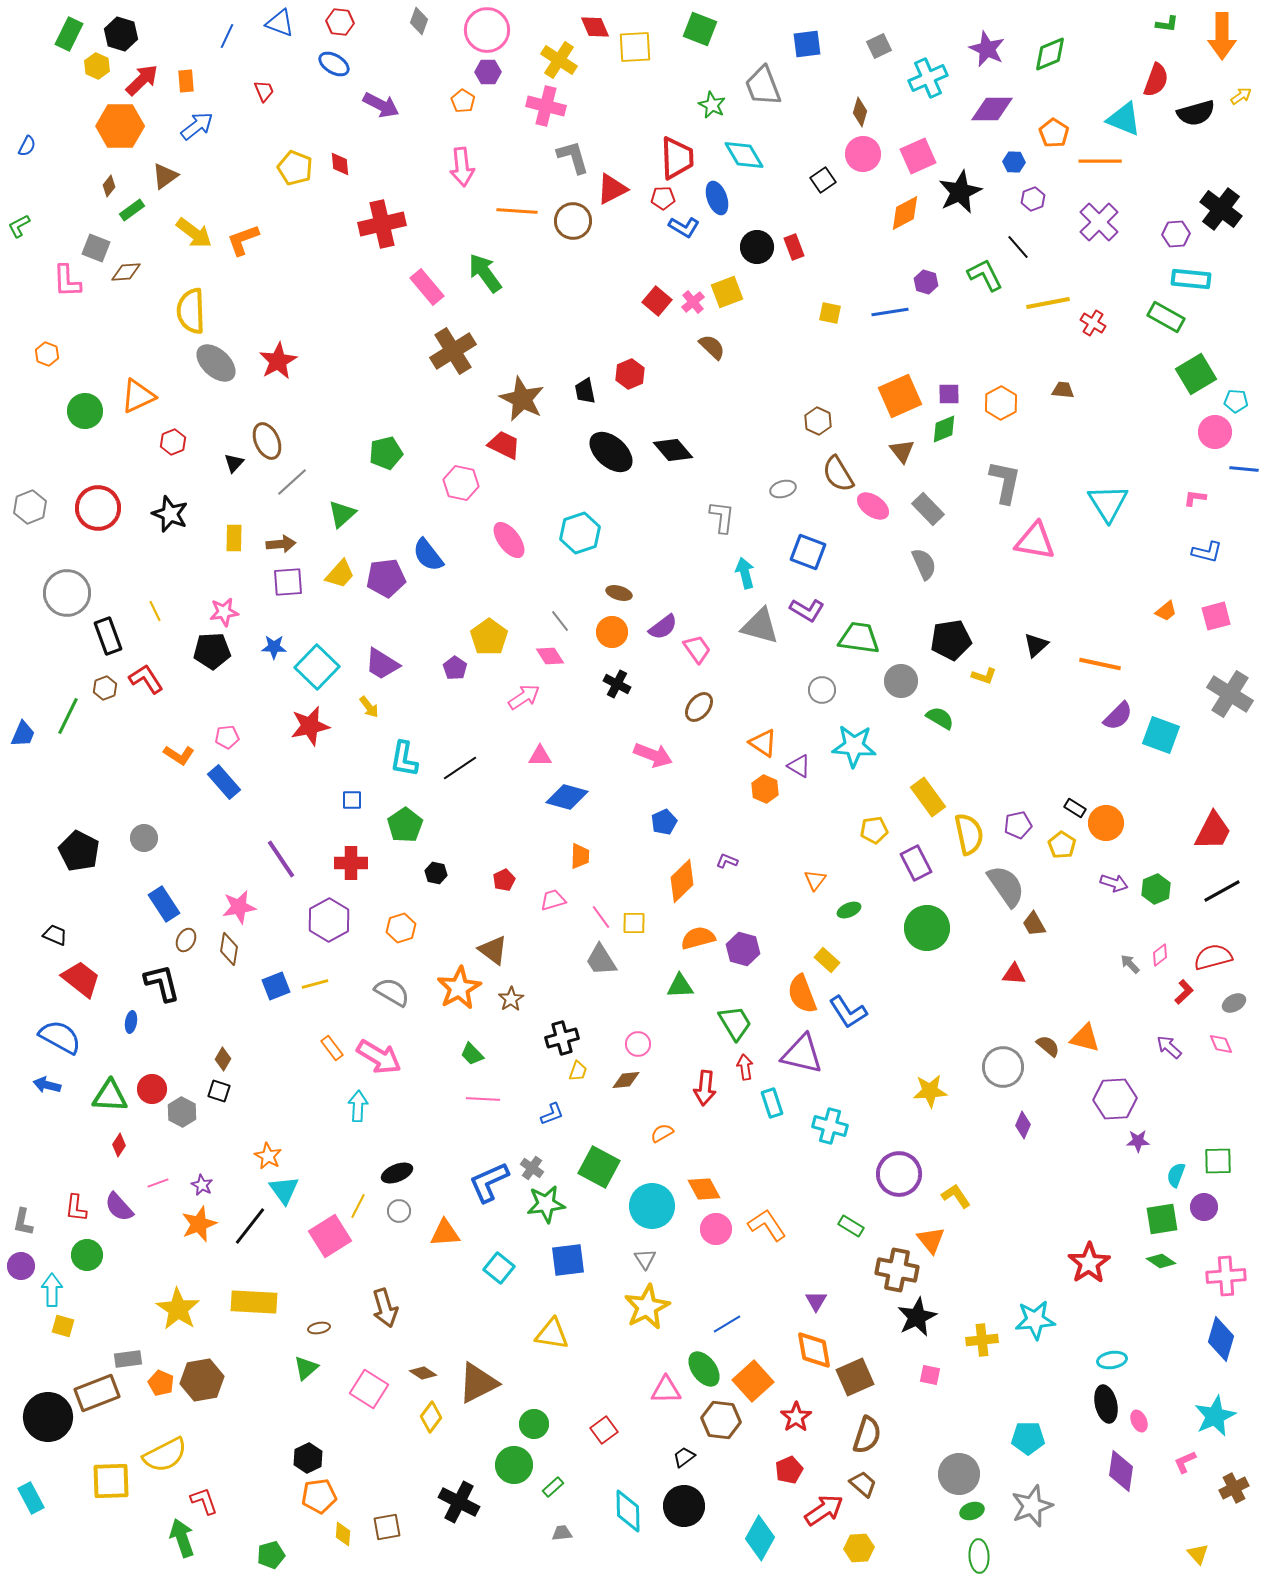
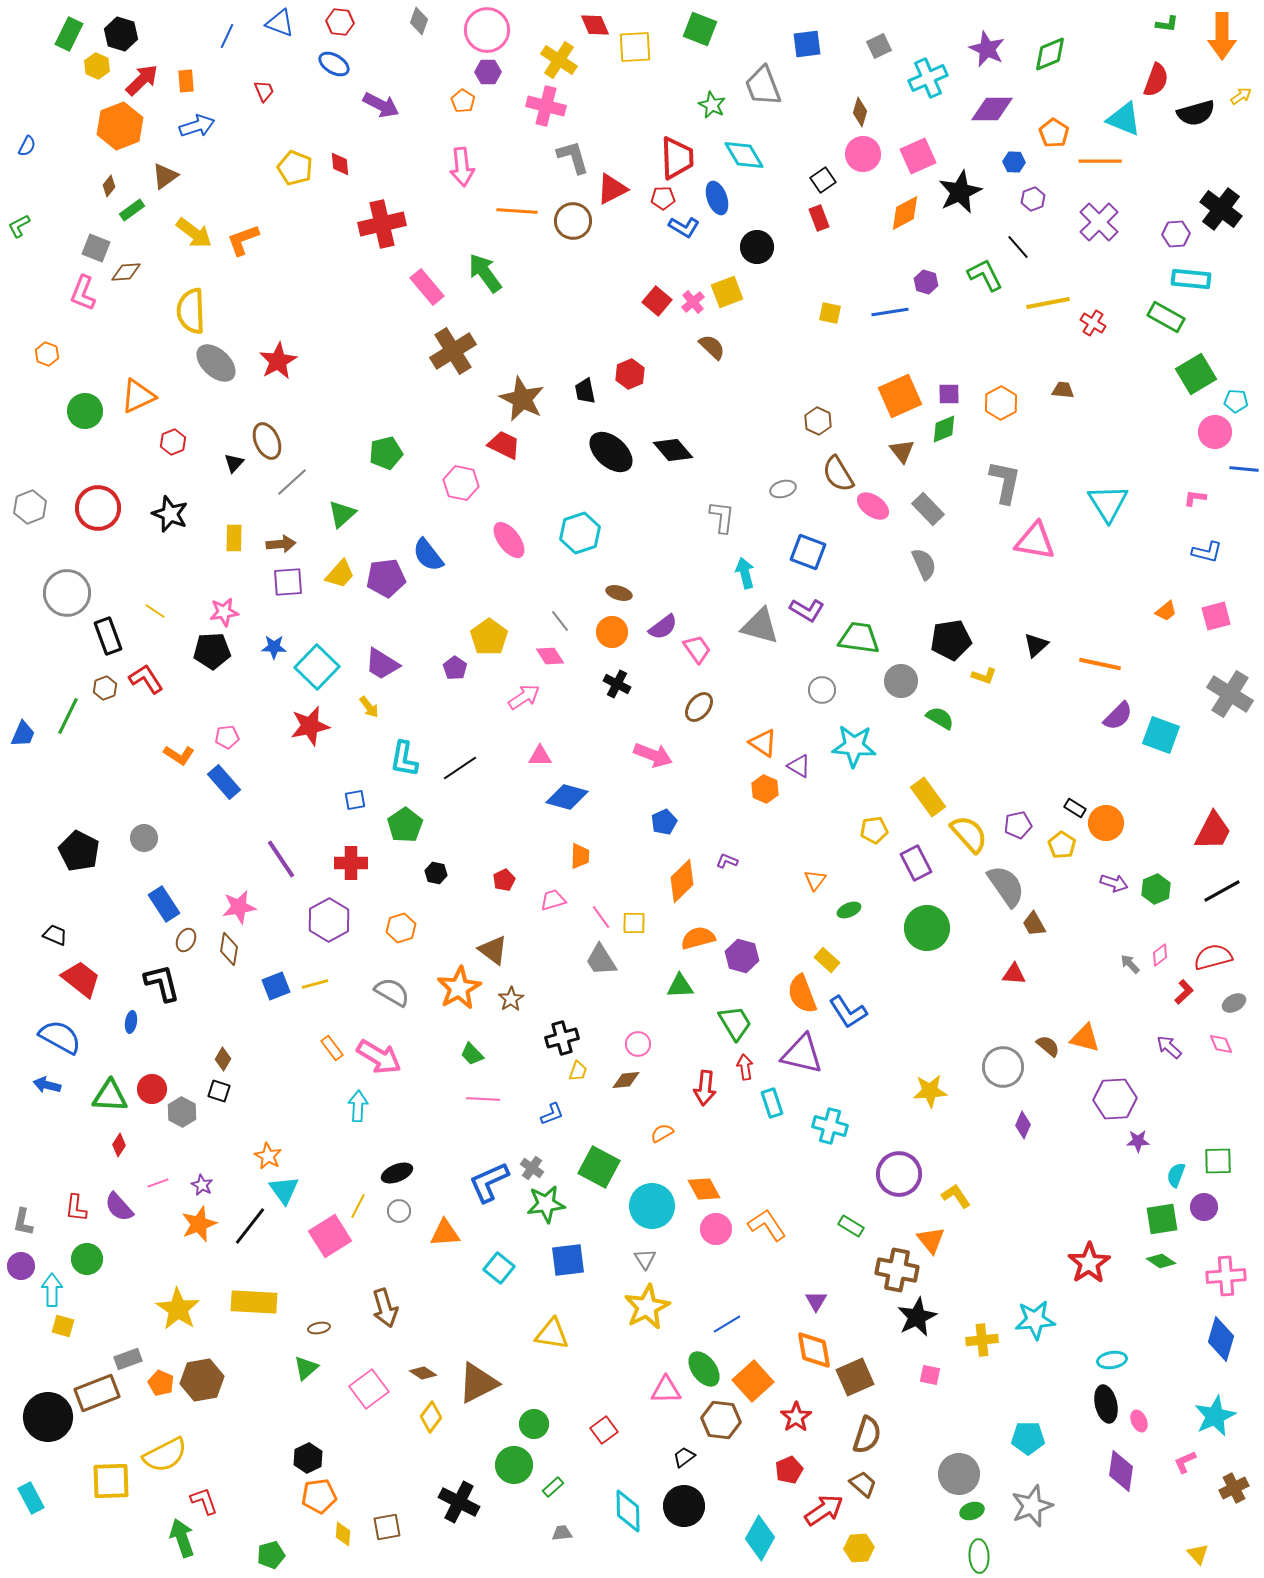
red diamond at (595, 27): moved 2 px up
orange hexagon at (120, 126): rotated 21 degrees counterclockwise
blue arrow at (197, 126): rotated 20 degrees clockwise
red rectangle at (794, 247): moved 25 px right, 29 px up
pink L-shape at (67, 281): moved 16 px right, 12 px down; rotated 24 degrees clockwise
yellow line at (155, 611): rotated 30 degrees counterclockwise
blue square at (352, 800): moved 3 px right; rotated 10 degrees counterclockwise
yellow semicircle at (969, 834): rotated 30 degrees counterclockwise
purple hexagon at (743, 949): moved 1 px left, 7 px down
green circle at (87, 1255): moved 4 px down
gray rectangle at (128, 1359): rotated 12 degrees counterclockwise
pink square at (369, 1389): rotated 21 degrees clockwise
